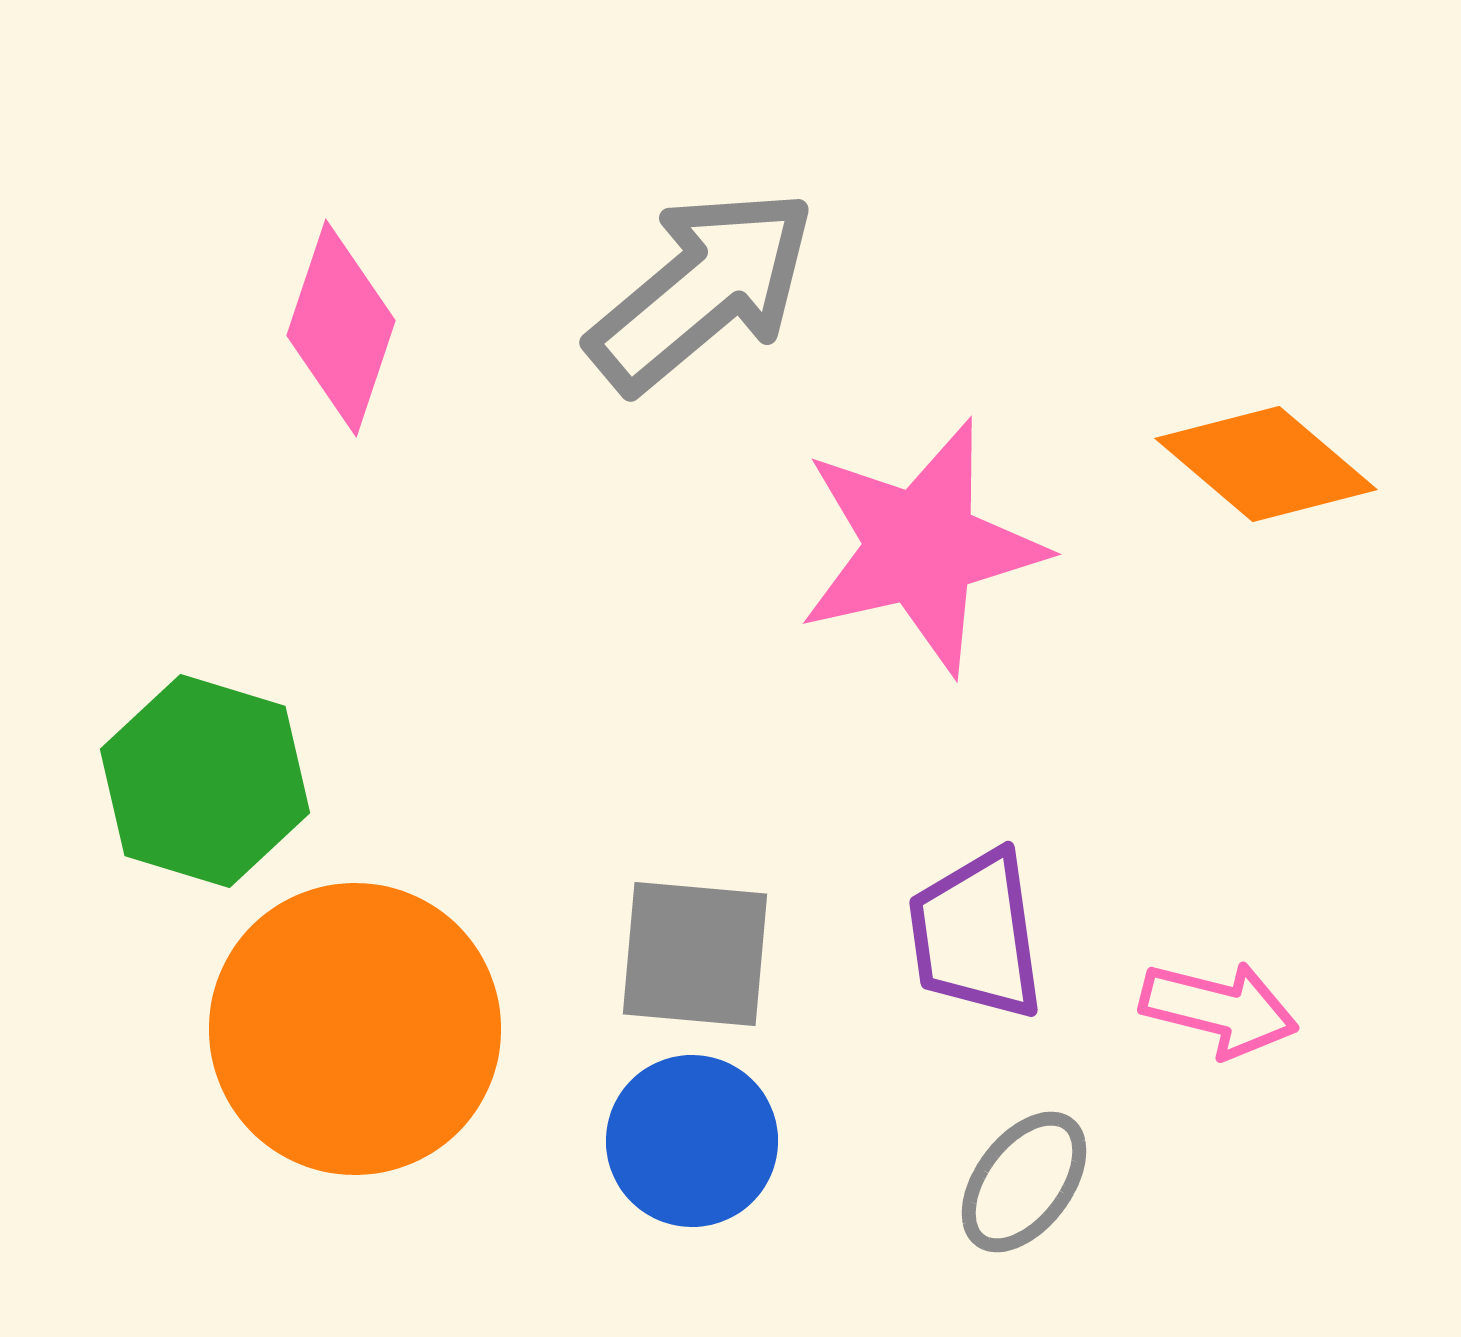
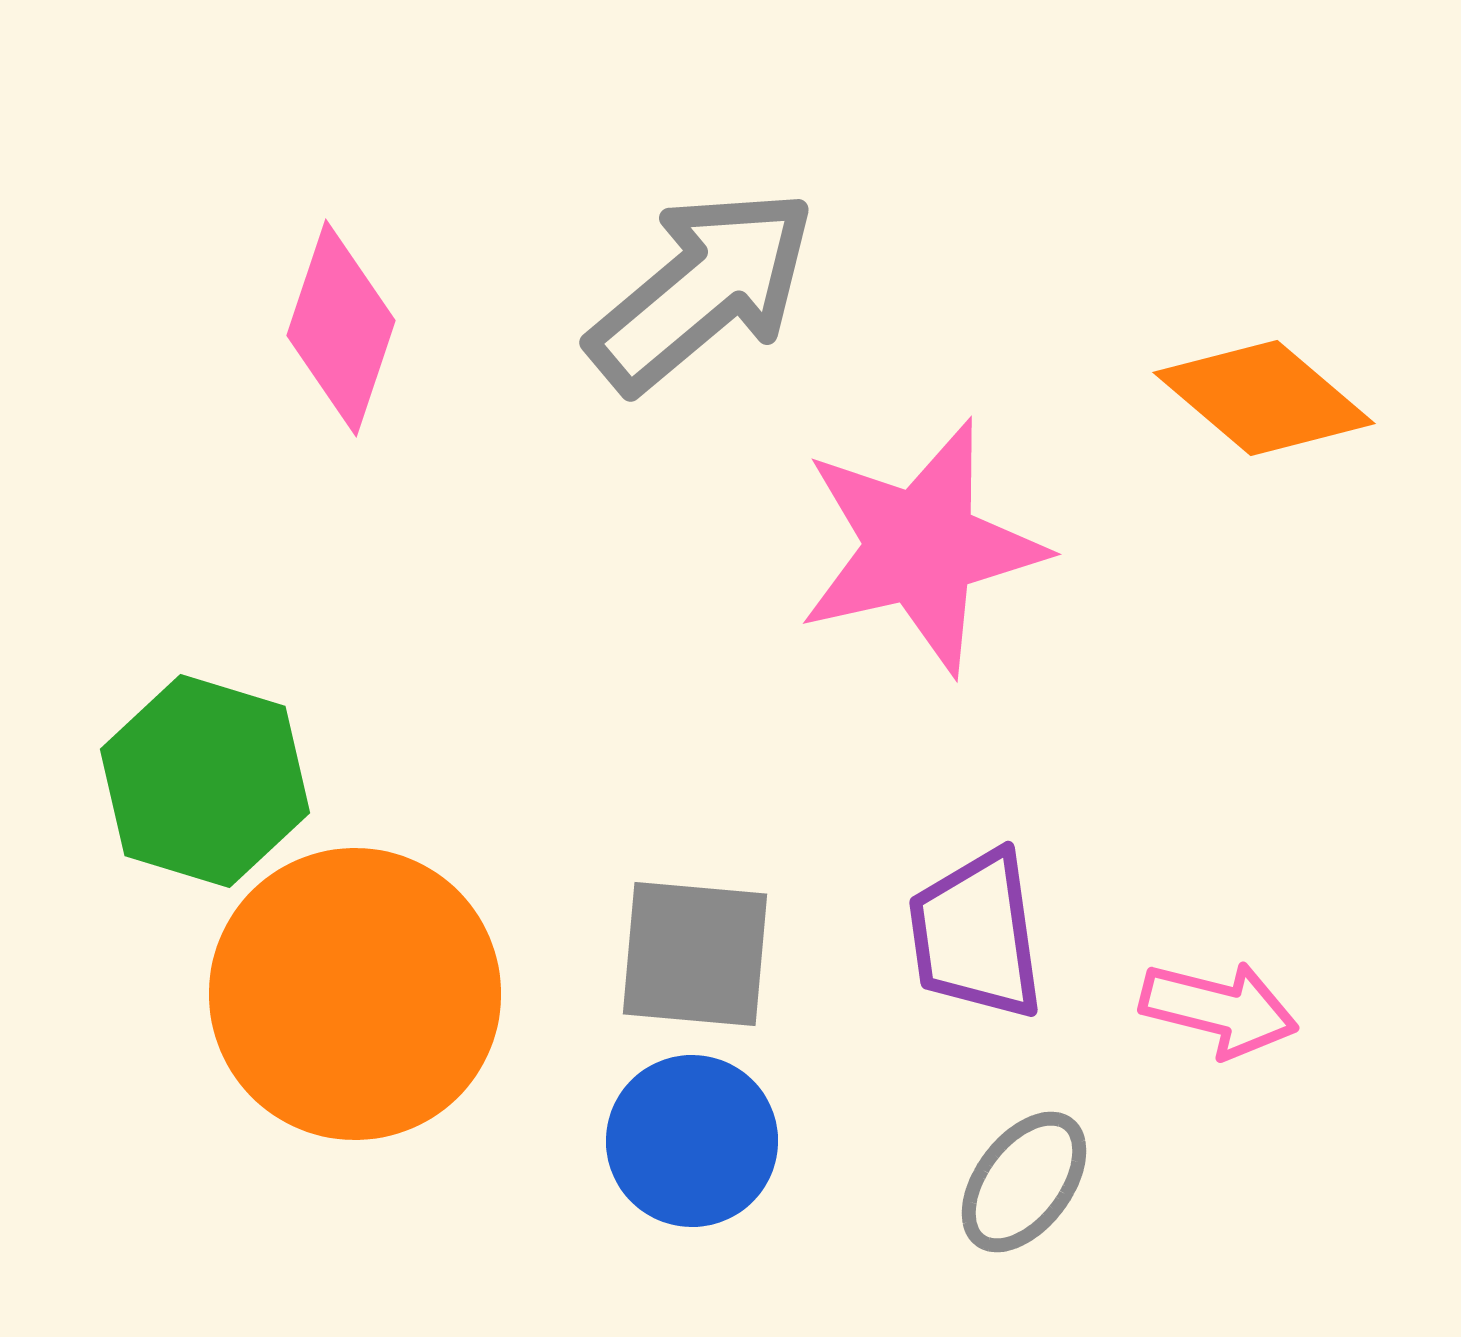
orange diamond: moved 2 px left, 66 px up
orange circle: moved 35 px up
